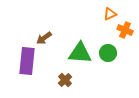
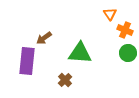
orange triangle: rotated 40 degrees counterclockwise
green circle: moved 20 px right
